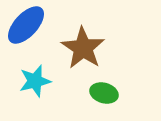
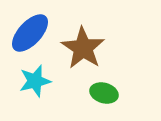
blue ellipse: moved 4 px right, 8 px down
